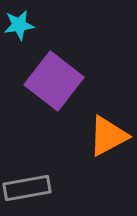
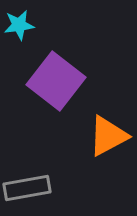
purple square: moved 2 px right
